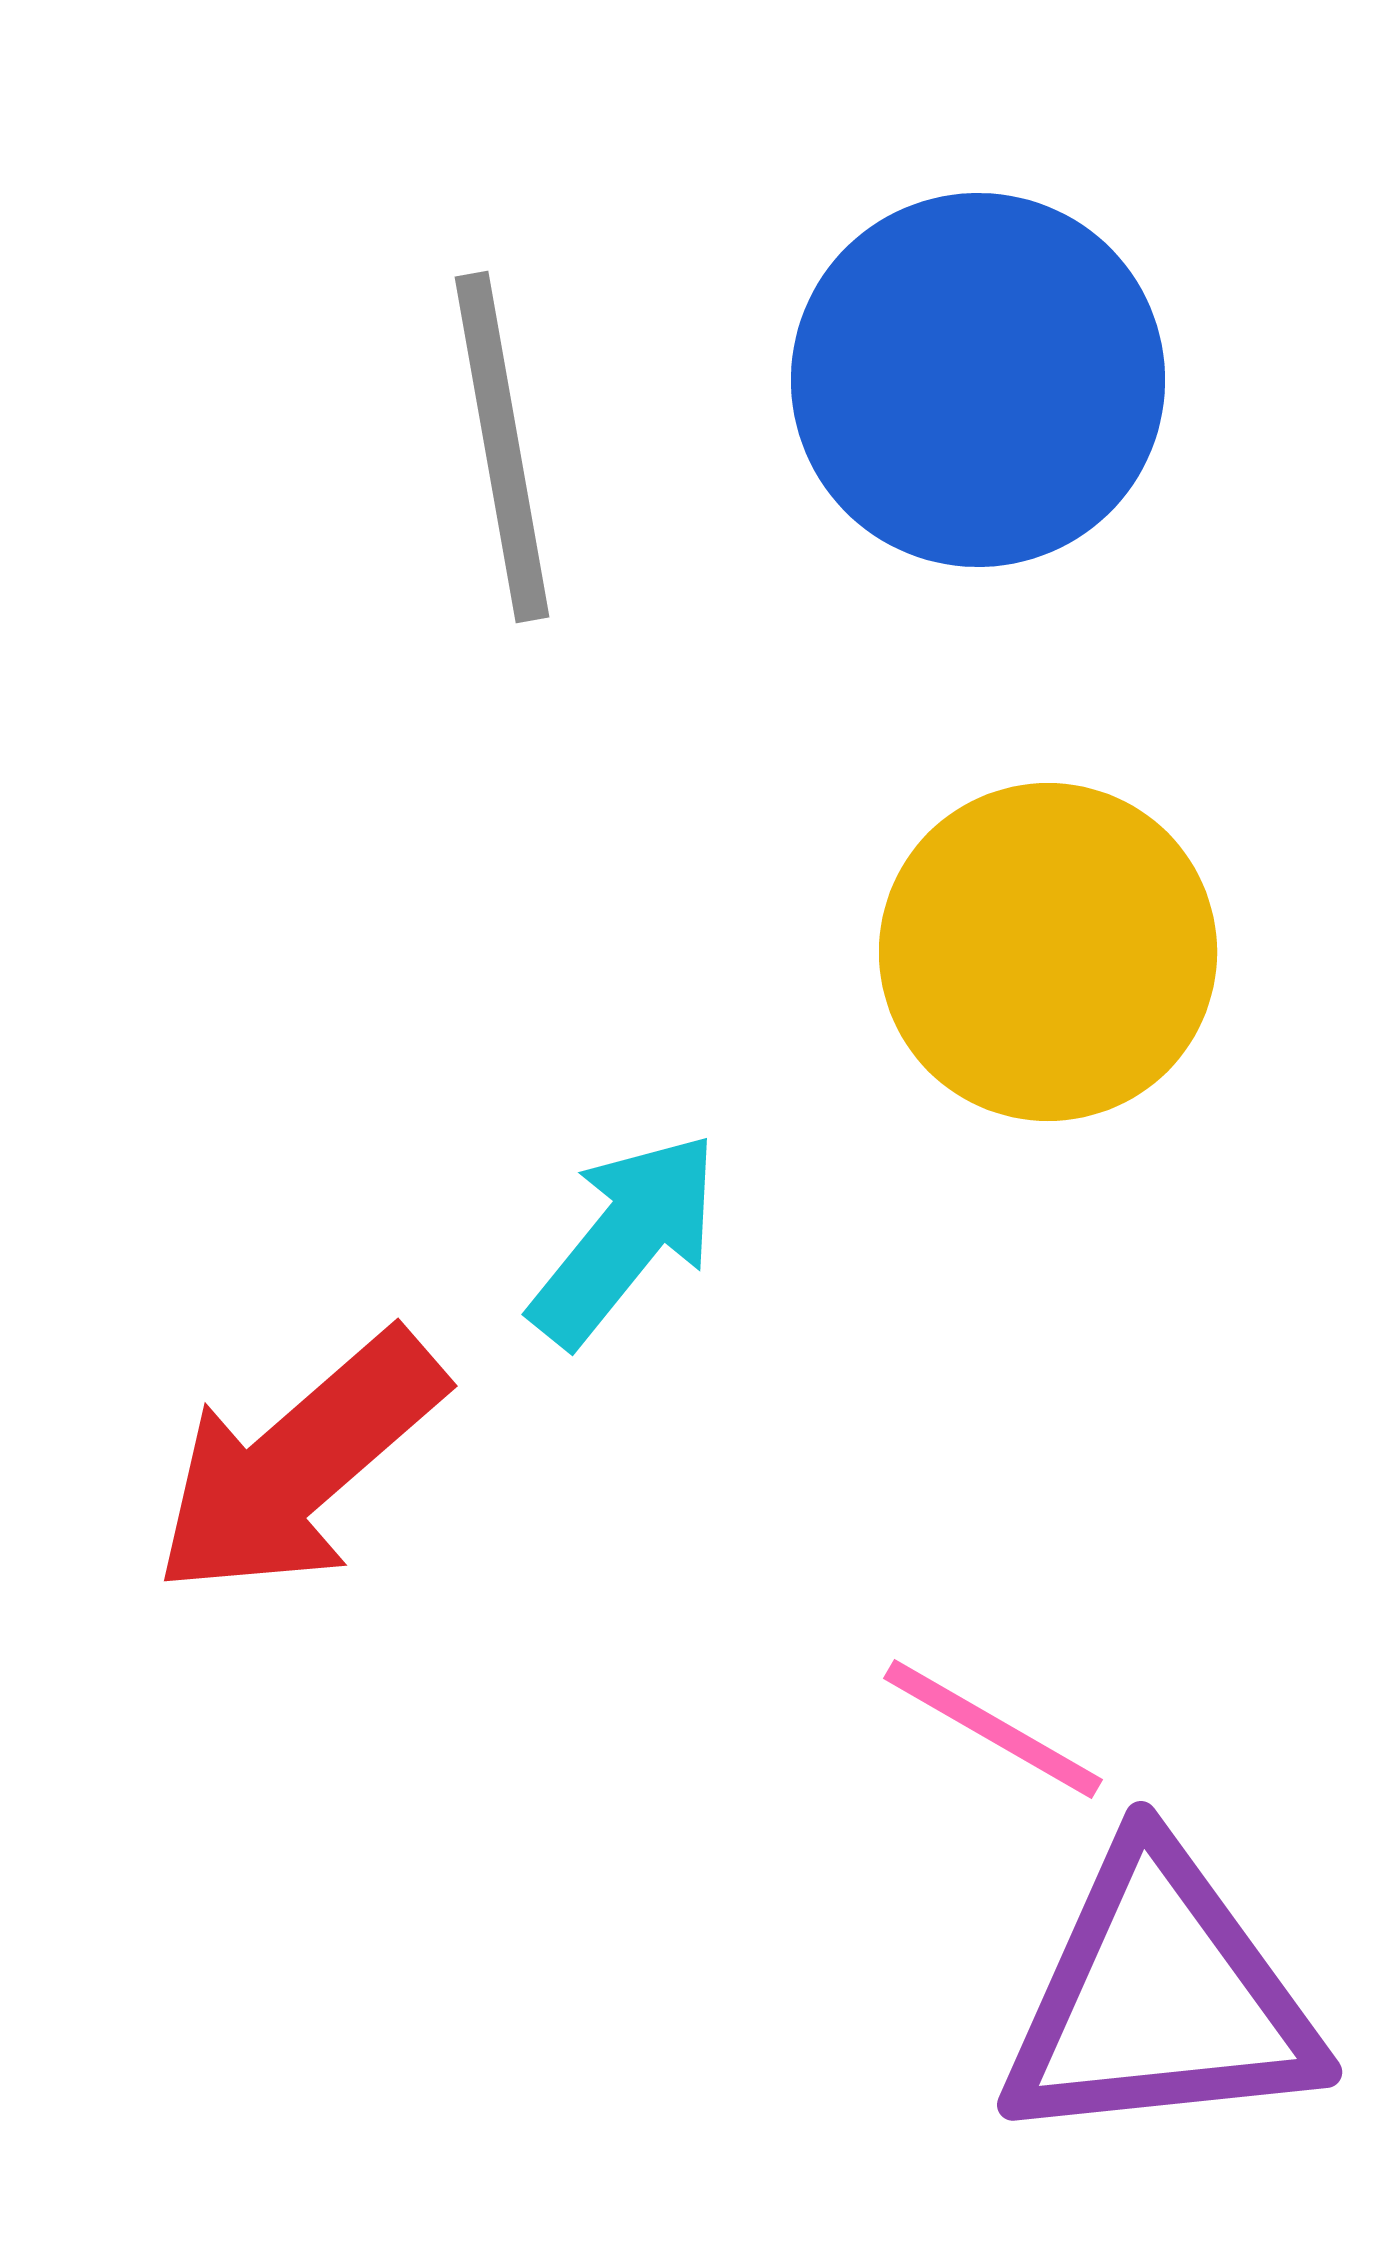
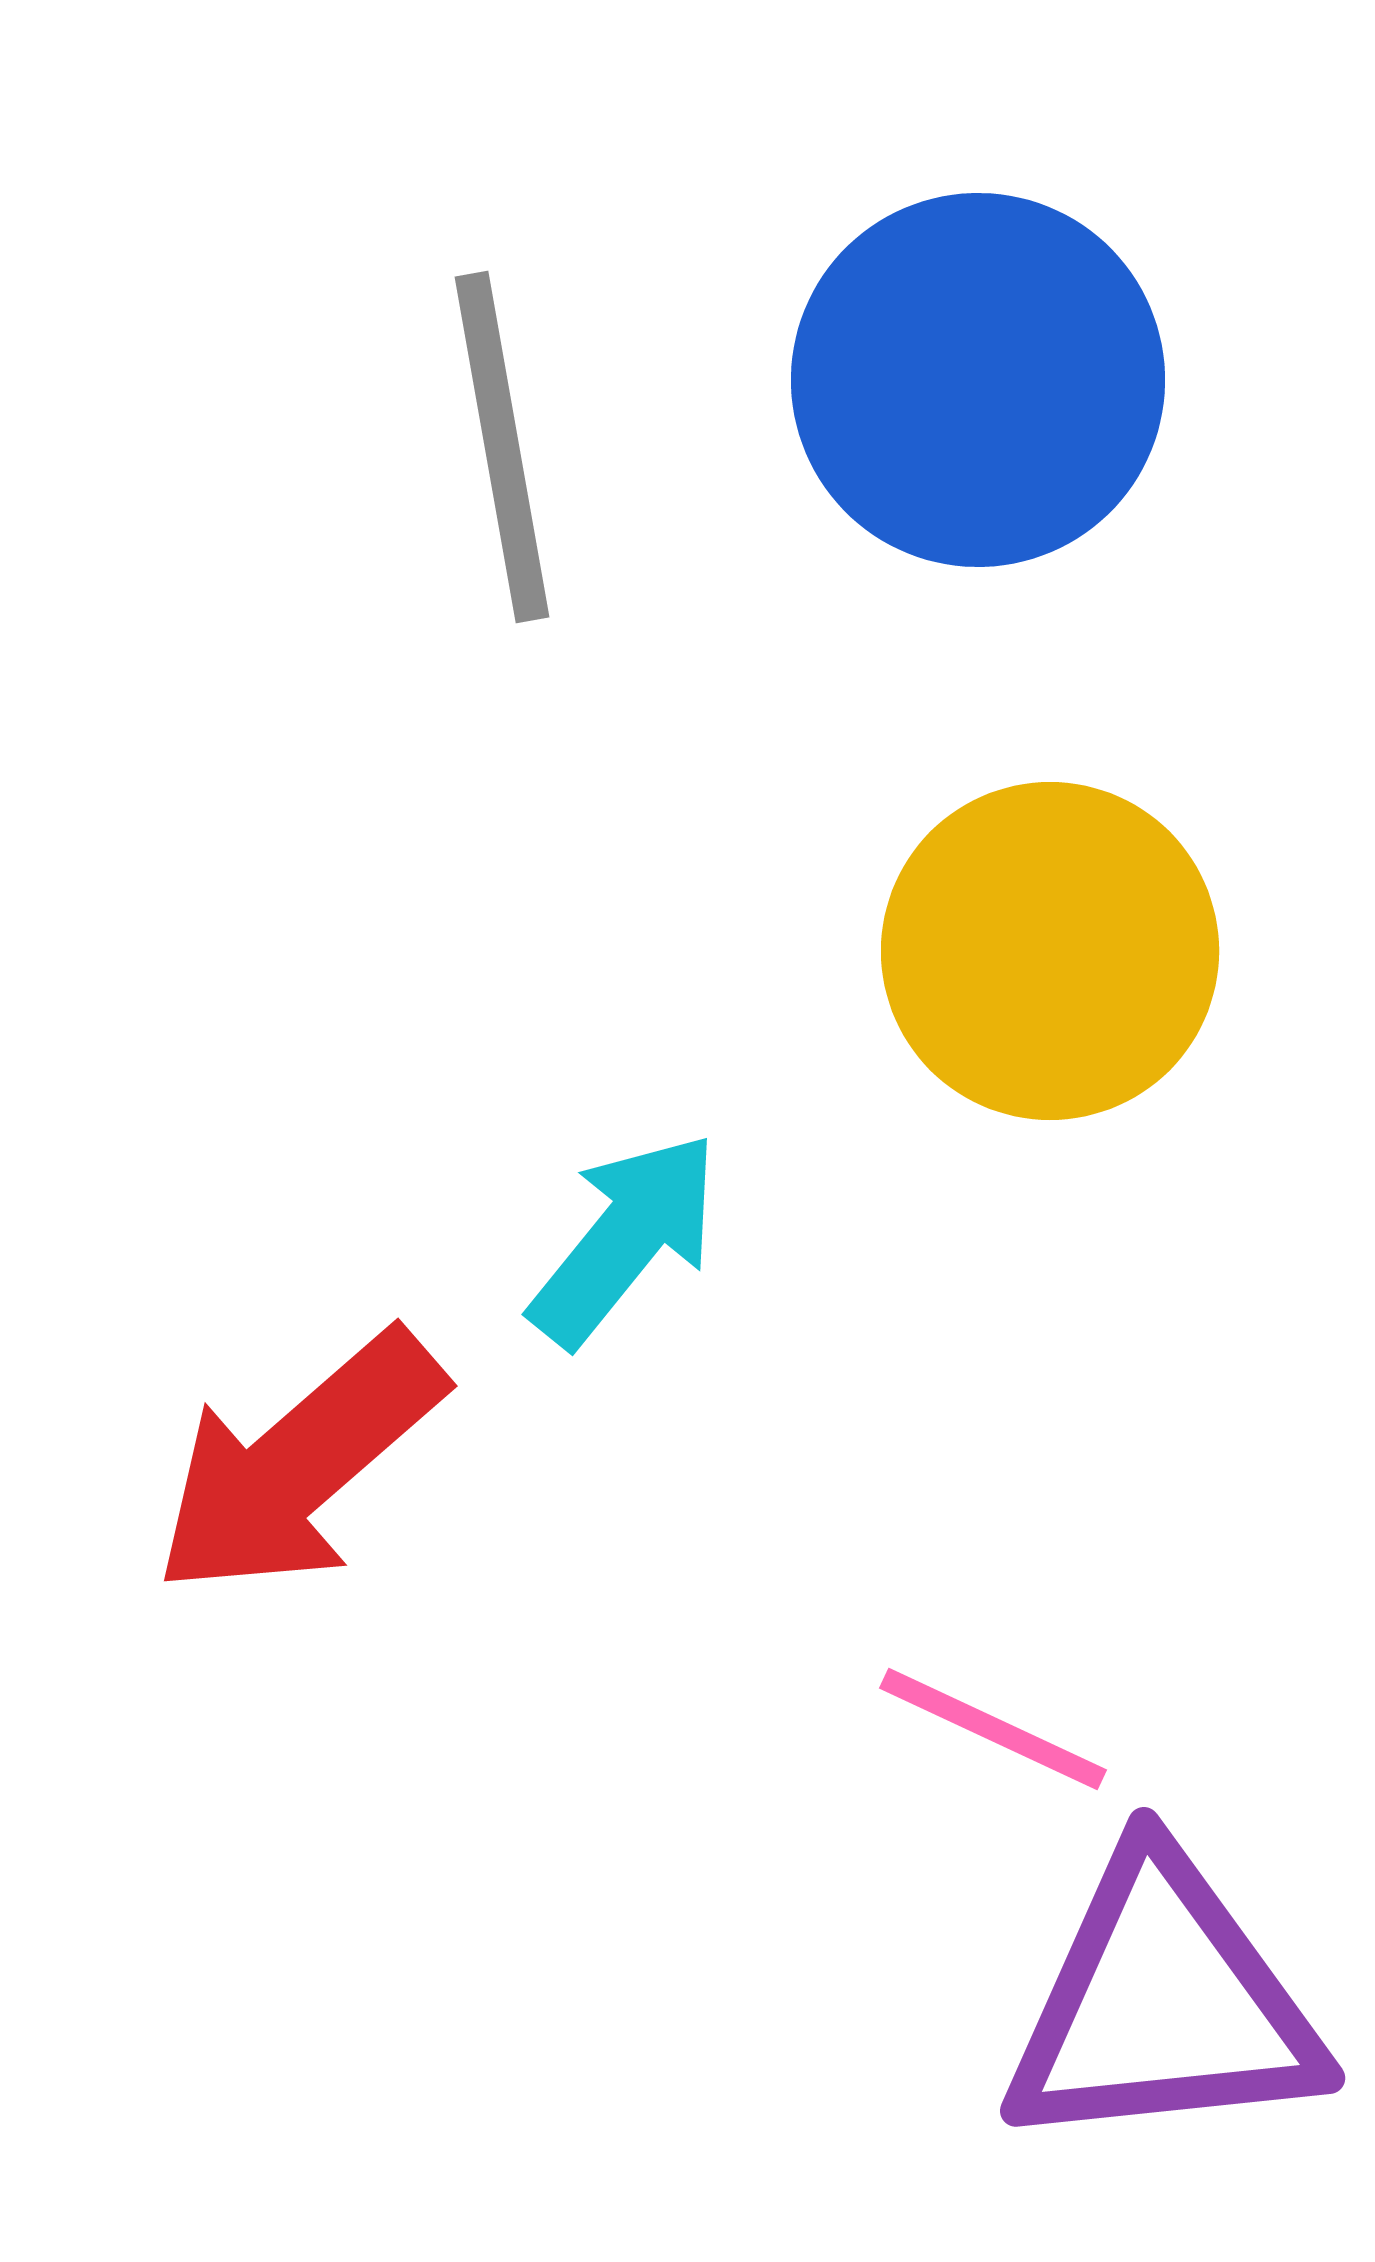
yellow circle: moved 2 px right, 1 px up
pink line: rotated 5 degrees counterclockwise
purple triangle: moved 3 px right, 6 px down
